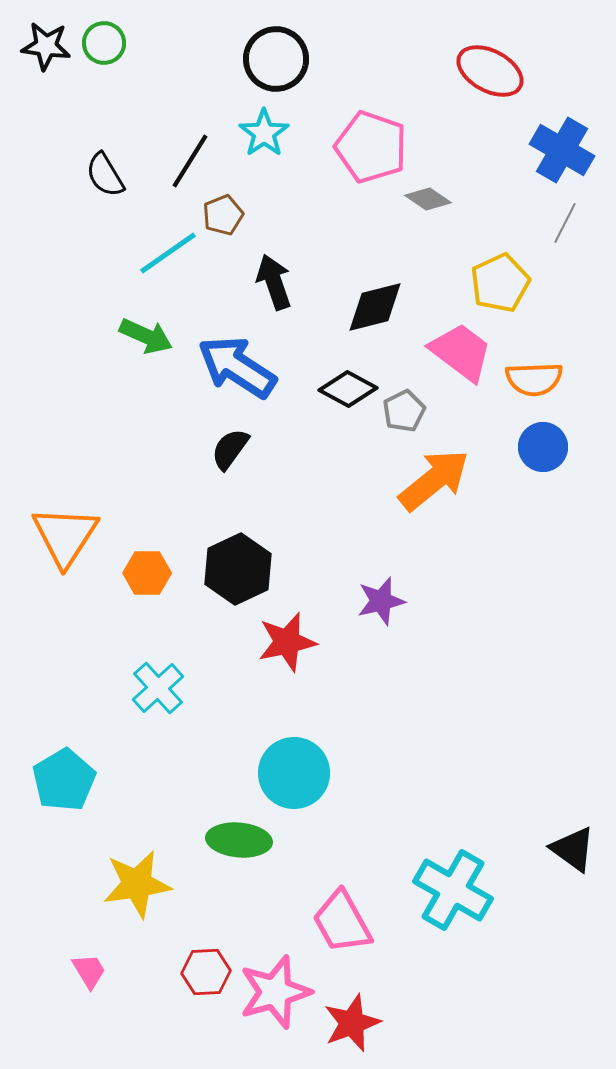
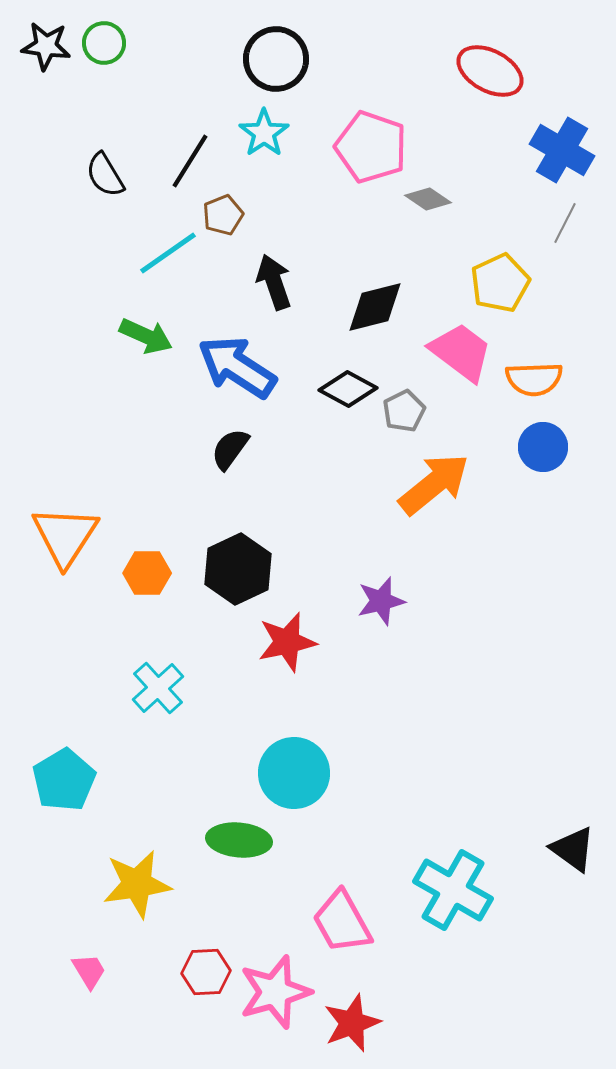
orange arrow at (434, 480): moved 4 px down
